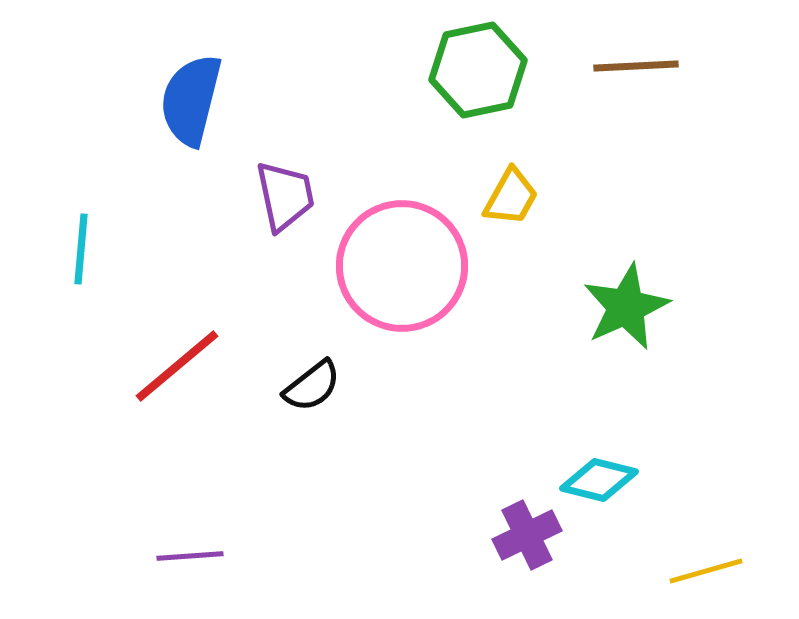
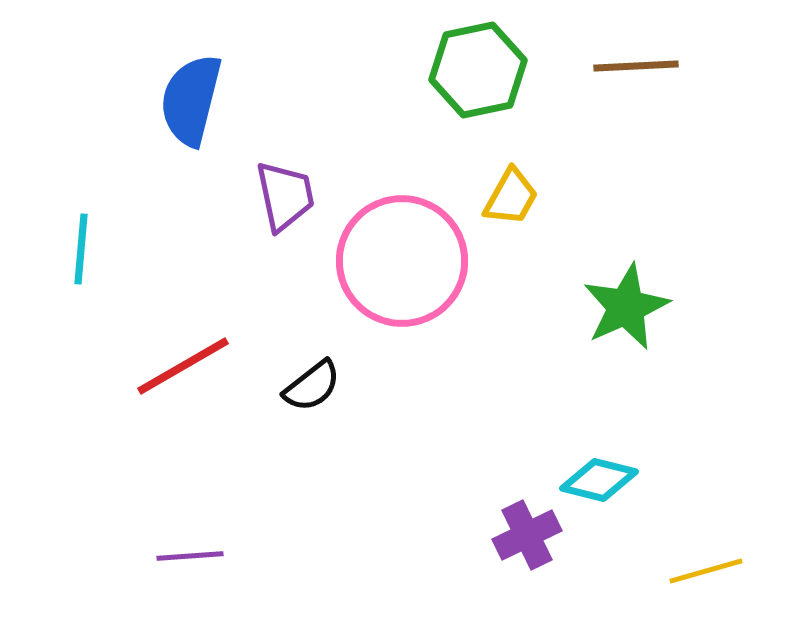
pink circle: moved 5 px up
red line: moved 6 px right; rotated 10 degrees clockwise
